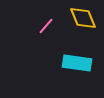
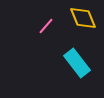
cyan rectangle: rotated 44 degrees clockwise
